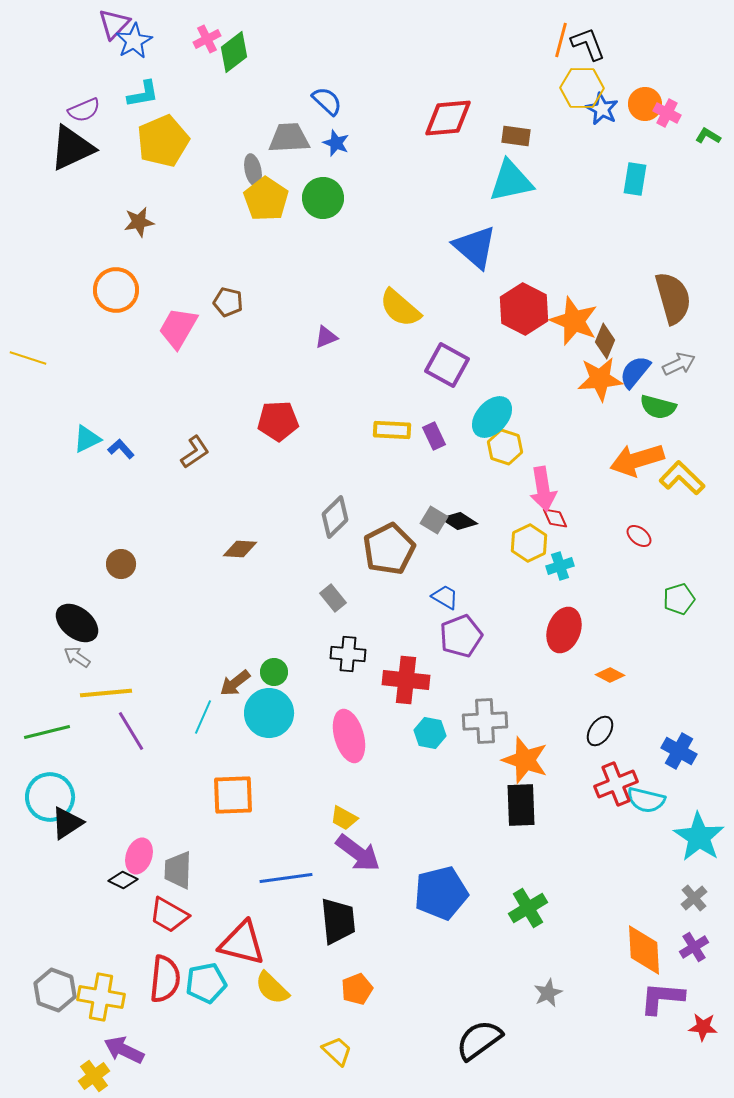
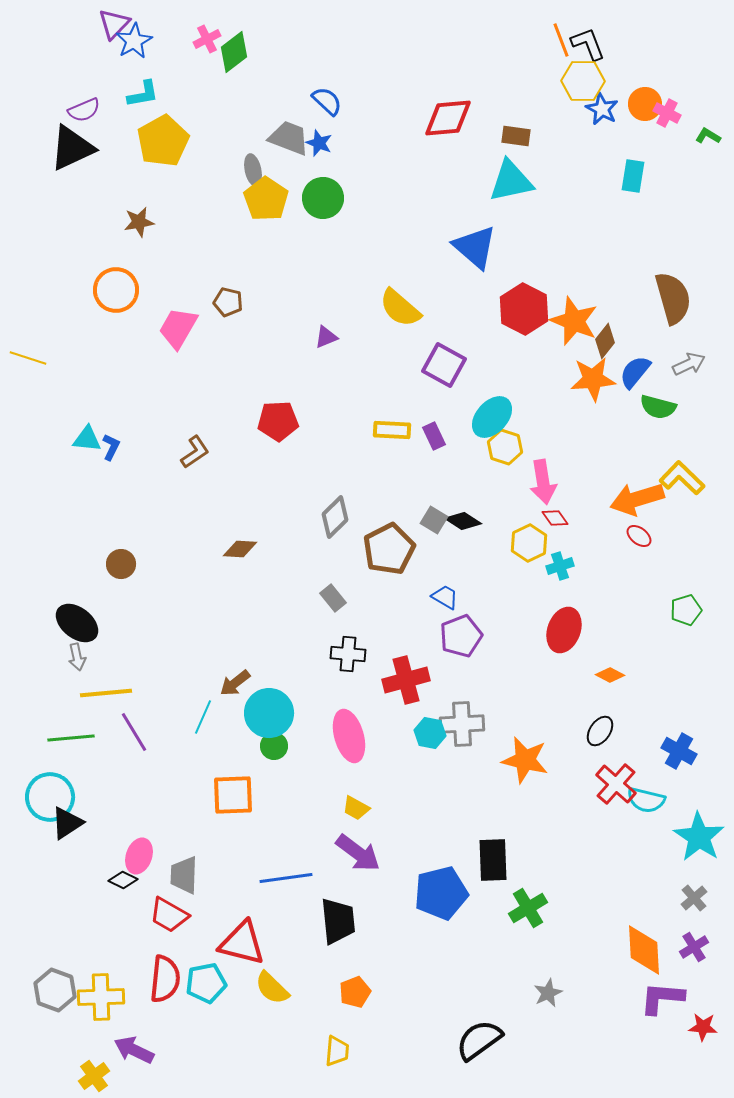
orange line at (561, 40): rotated 36 degrees counterclockwise
yellow hexagon at (582, 88): moved 1 px right, 7 px up
gray trapezoid at (289, 138): rotated 24 degrees clockwise
yellow pentagon at (163, 141): rotated 6 degrees counterclockwise
blue star at (336, 143): moved 17 px left
cyan rectangle at (635, 179): moved 2 px left, 3 px up
brown diamond at (605, 341): rotated 16 degrees clockwise
gray arrow at (679, 364): moved 10 px right
purple square at (447, 365): moved 3 px left
orange star at (600, 379): moved 7 px left
cyan triangle at (87, 439): rotated 32 degrees clockwise
blue L-shape at (121, 449): moved 10 px left, 2 px up; rotated 68 degrees clockwise
orange arrow at (637, 460): moved 39 px down
pink arrow at (543, 489): moved 7 px up
red diamond at (555, 518): rotated 12 degrees counterclockwise
black diamond at (459, 521): moved 4 px right
green pentagon at (679, 599): moved 7 px right, 11 px down
gray arrow at (77, 657): rotated 136 degrees counterclockwise
green circle at (274, 672): moved 74 px down
red cross at (406, 680): rotated 21 degrees counterclockwise
gray cross at (485, 721): moved 23 px left, 3 px down
purple line at (131, 731): moved 3 px right, 1 px down
green line at (47, 732): moved 24 px right, 6 px down; rotated 9 degrees clockwise
orange star at (525, 760): rotated 6 degrees counterclockwise
red cross at (616, 784): rotated 27 degrees counterclockwise
black rectangle at (521, 805): moved 28 px left, 55 px down
yellow trapezoid at (344, 818): moved 12 px right, 10 px up
gray trapezoid at (178, 870): moved 6 px right, 5 px down
orange pentagon at (357, 989): moved 2 px left, 3 px down
yellow cross at (101, 997): rotated 12 degrees counterclockwise
purple arrow at (124, 1050): moved 10 px right
yellow trapezoid at (337, 1051): rotated 52 degrees clockwise
